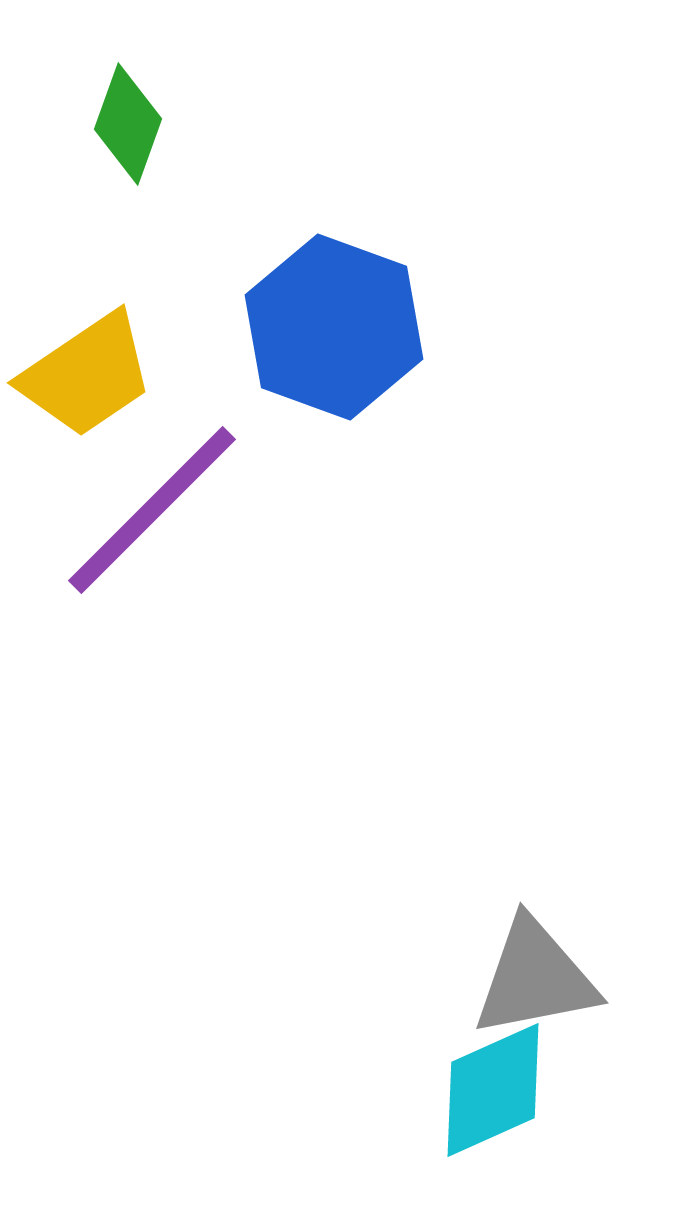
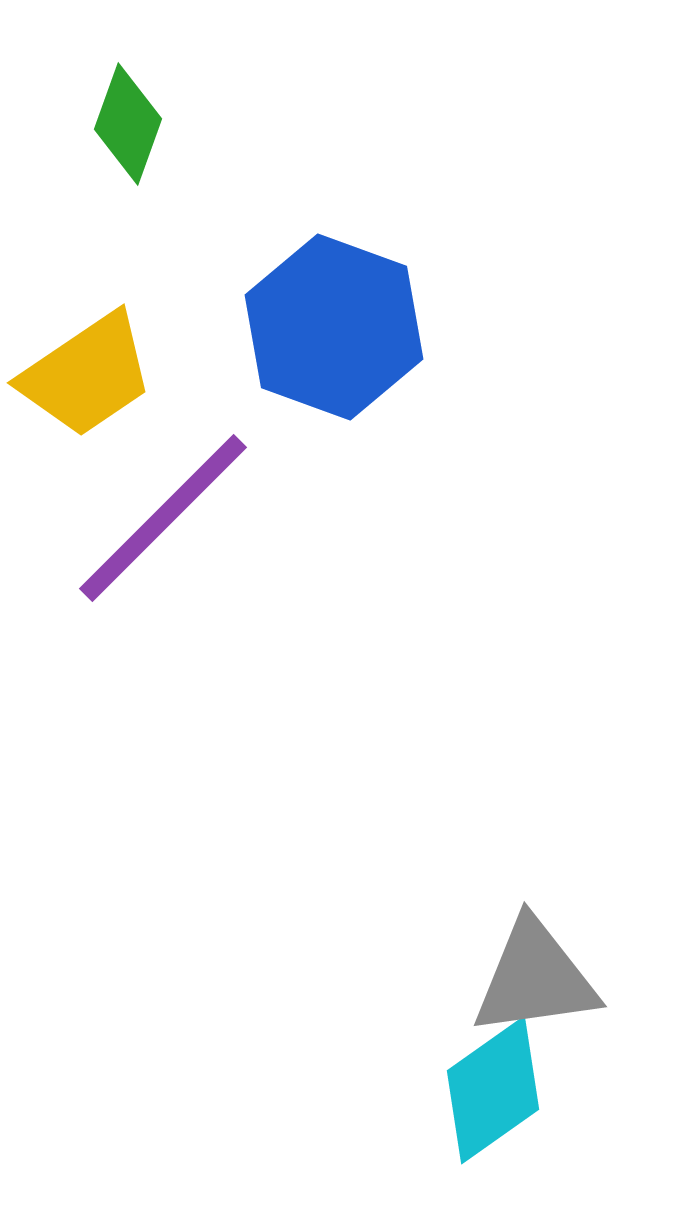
purple line: moved 11 px right, 8 px down
gray triangle: rotated 3 degrees clockwise
cyan diamond: rotated 11 degrees counterclockwise
